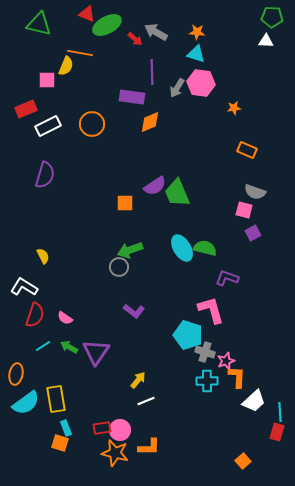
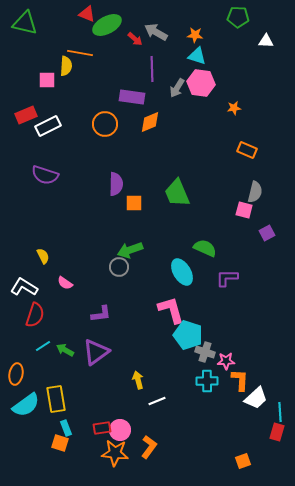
green pentagon at (272, 17): moved 34 px left
green triangle at (39, 24): moved 14 px left, 1 px up
orange star at (197, 32): moved 2 px left, 3 px down
cyan triangle at (196, 54): moved 1 px right, 2 px down
yellow semicircle at (66, 66): rotated 18 degrees counterclockwise
purple line at (152, 72): moved 3 px up
red rectangle at (26, 109): moved 6 px down
orange circle at (92, 124): moved 13 px right
purple semicircle at (45, 175): rotated 92 degrees clockwise
purple semicircle at (155, 186): moved 39 px left, 2 px up; rotated 55 degrees counterclockwise
gray semicircle at (255, 192): rotated 95 degrees counterclockwise
orange square at (125, 203): moved 9 px right
purple square at (253, 233): moved 14 px right
cyan ellipse at (182, 248): moved 24 px down
green semicircle at (205, 248): rotated 10 degrees clockwise
purple L-shape at (227, 278): rotated 20 degrees counterclockwise
pink L-shape at (211, 310): moved 40 px left
purple L-shape at (134, 311): moved 33 px left, 3 px down; rotated 45 degrees counterclockwise
pink semicircle at (65, 318): moved 35 px up
green arrow at (69, 347): moved 4 px left, 3 px down
purple triangle at (96, 352): rotated 20 degrees clockwise
pink star at (226, 361): rotated 18 degrees clockwise
orange L-shape at (237, 377): moved 3 px right, 3 px down
yellow arrow at (138, 380): rotated 54 degrees counterclockwise
white line at (146, 401): moved 11 px right
white trapezoid at (254, 401): moved 2 px right, 3 px up
cyan semicircle at (26, 403): moved 2 px down
orange L-shape at (149, 447): rotated 55 degrees counterclockwise
orange star at (115, 453): rotated 8 degrees counterclockwise
orange square at (243, 461): rotated 21 degrees clockwise
